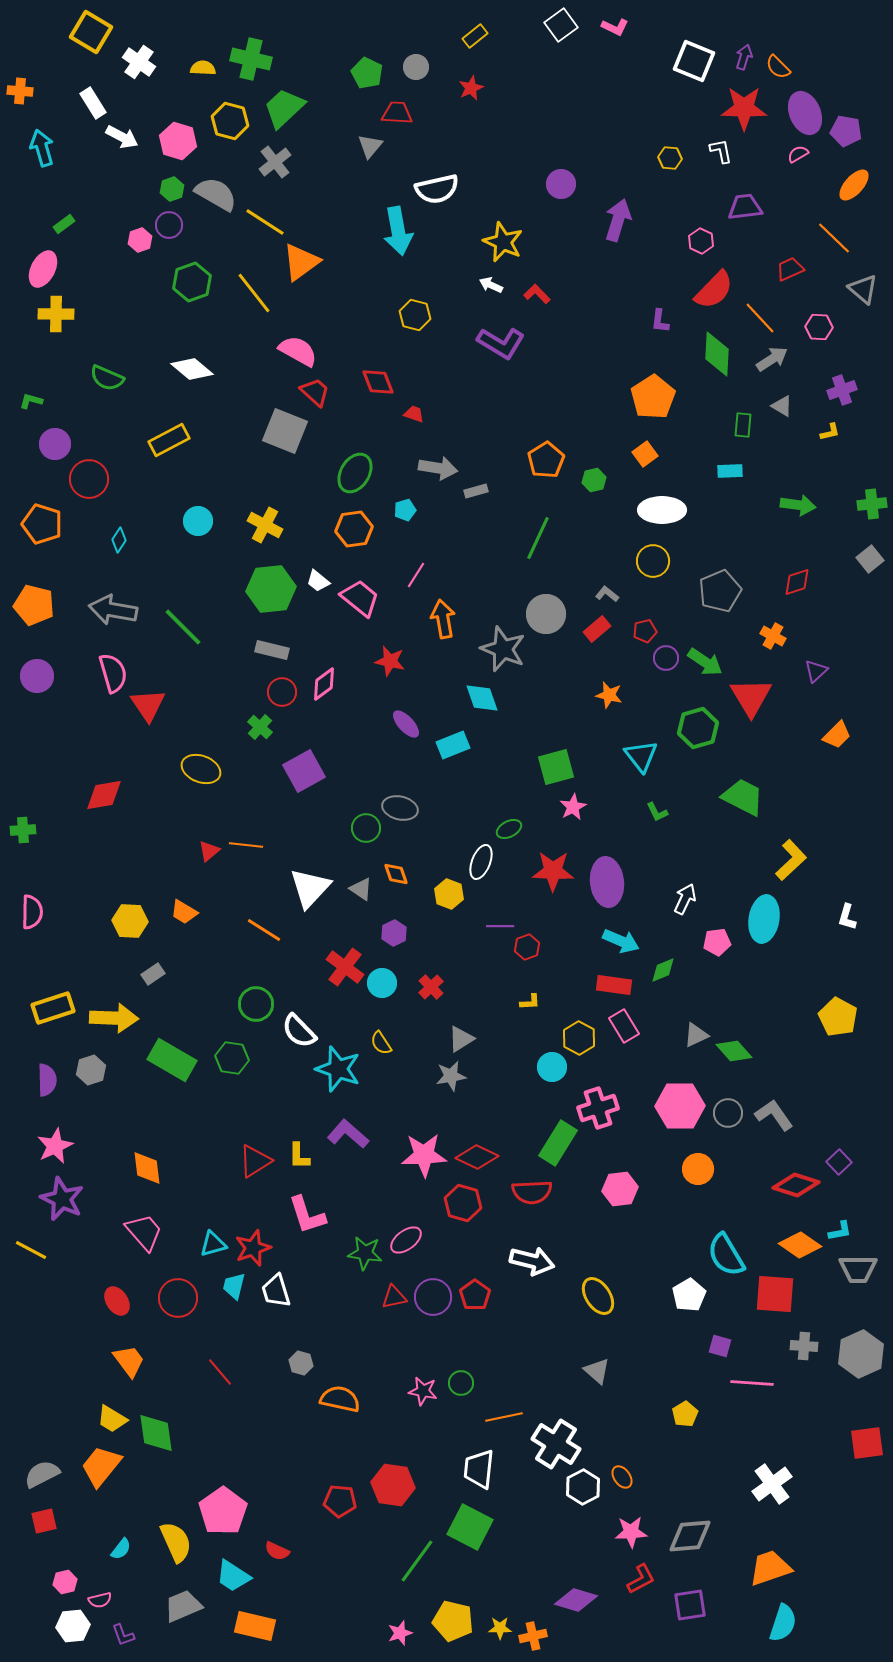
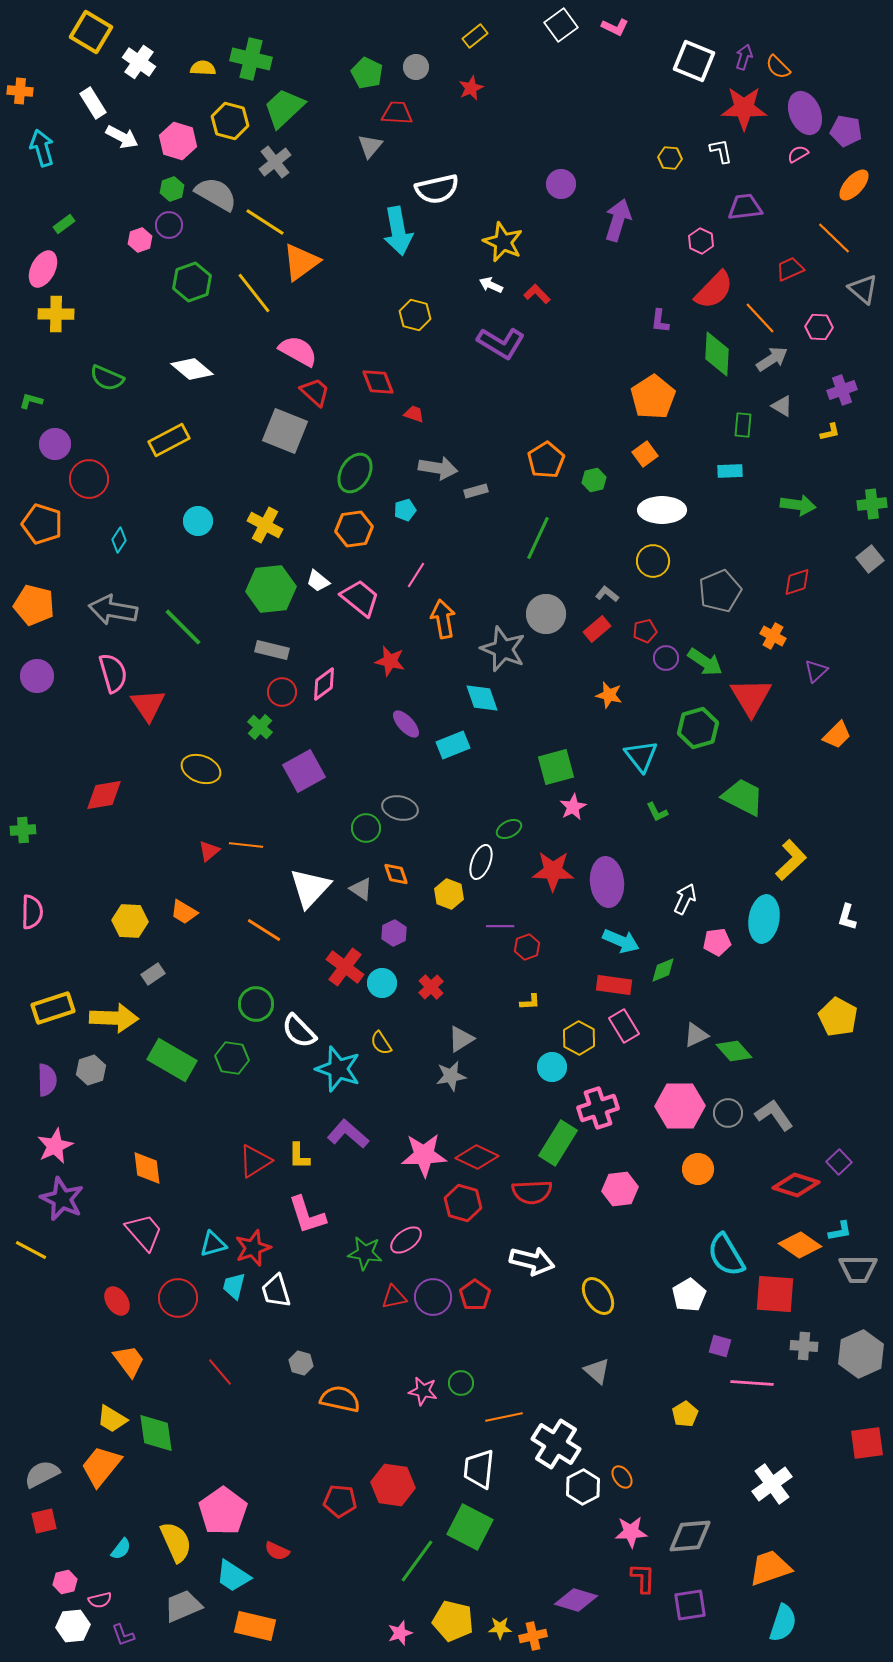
red L-shape at (641, 1579): moved 2 px right, 1 px up; rotated 60 degrees counterclockwise
